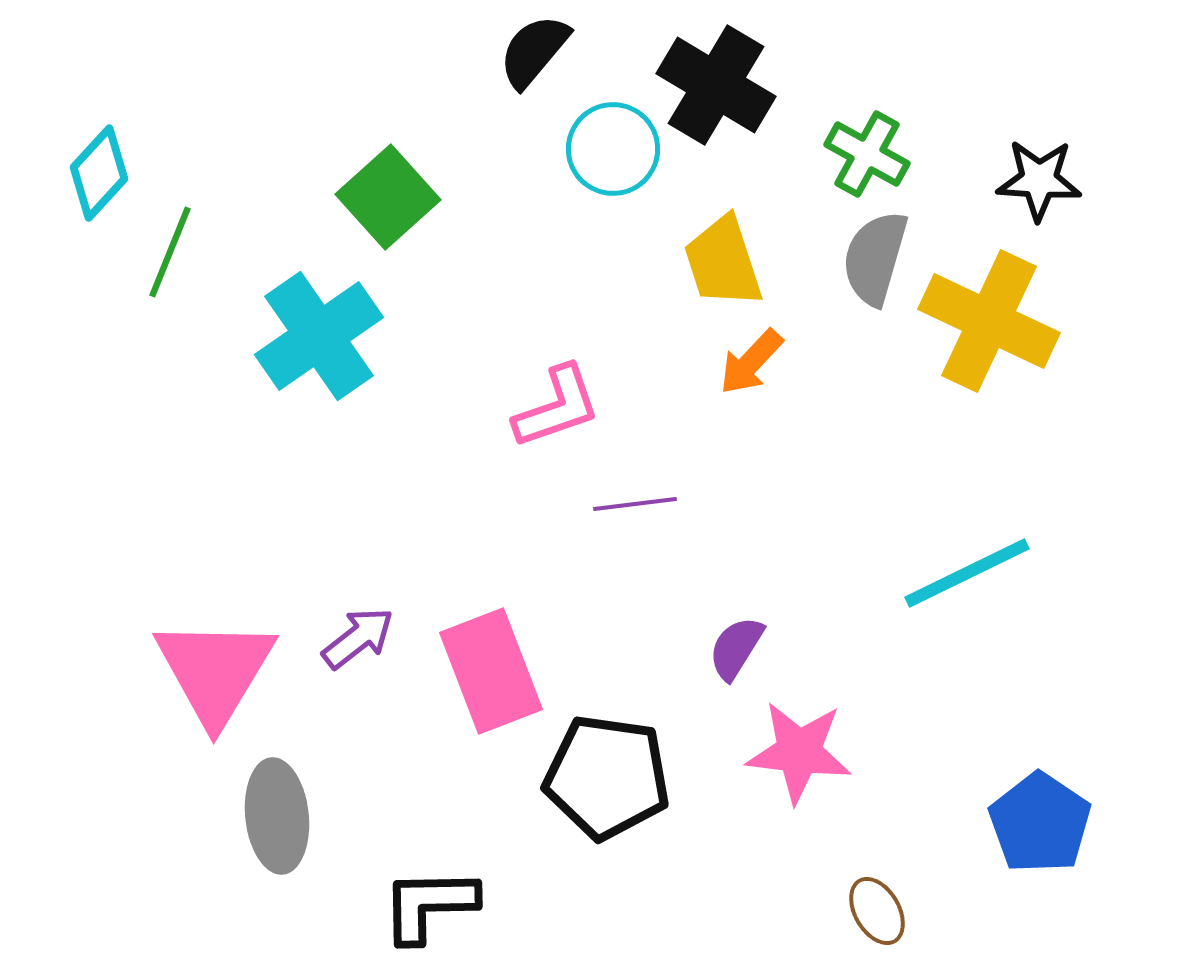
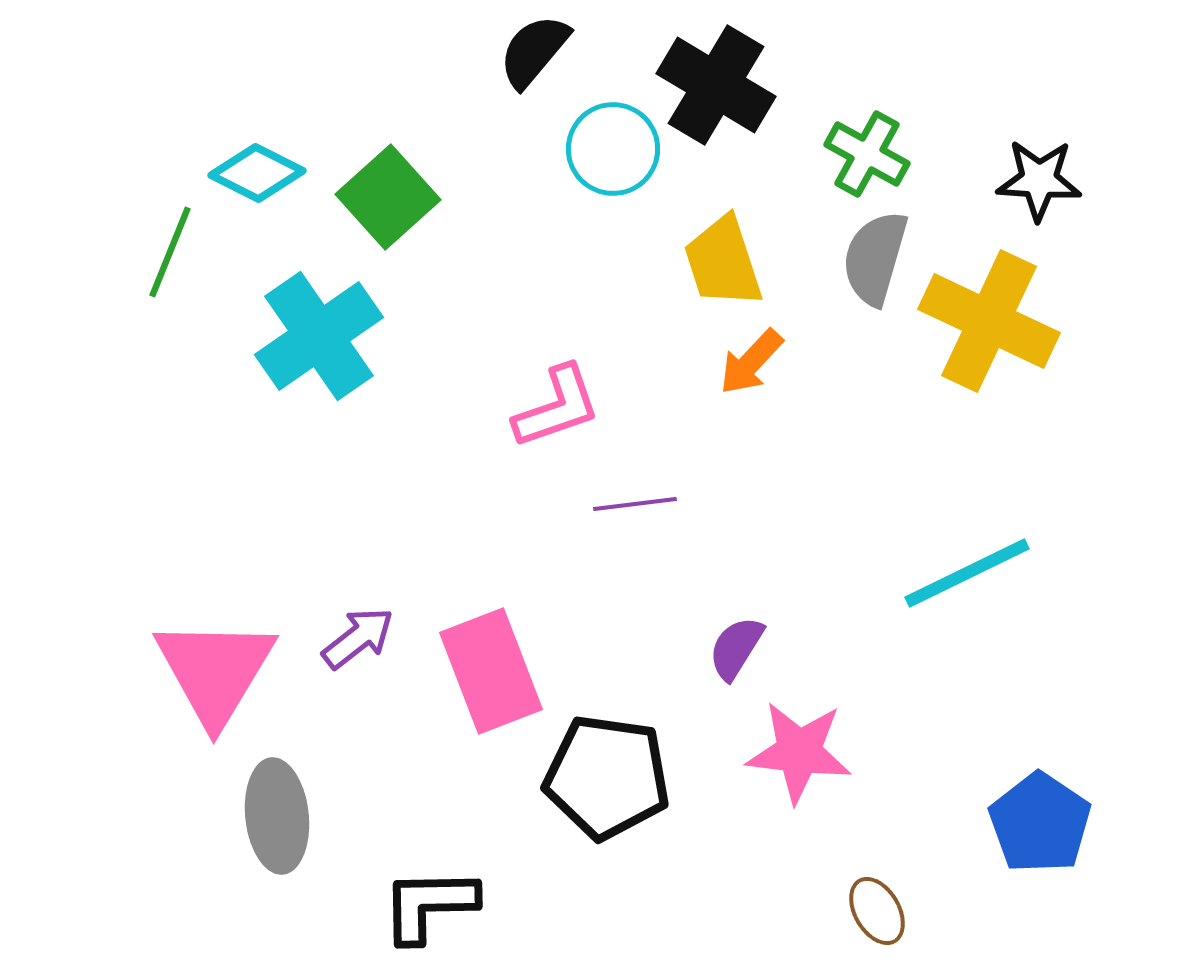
cyan diamond: moved 158 px right; rotated 74 degrees clockwise
